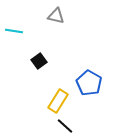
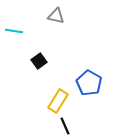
black line: rotated 24 degrees clockwise
